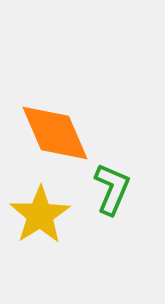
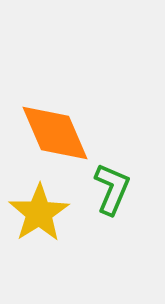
yellow star: moved 1 px left, 2 px up
